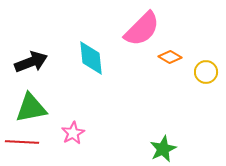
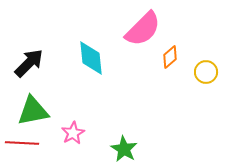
pink semicircle: moved 1 px right
orange diamond: rotated 70 degrees counterclockwise
black arrow: moved 2 px left, 1 px down; rotated 24 degrees counterclockwise
green triangle: moved 2 px right, 3 px down
red line: moved 1 px down
green star: moved 39 px left; rotated 16 degrees counterclockwise
